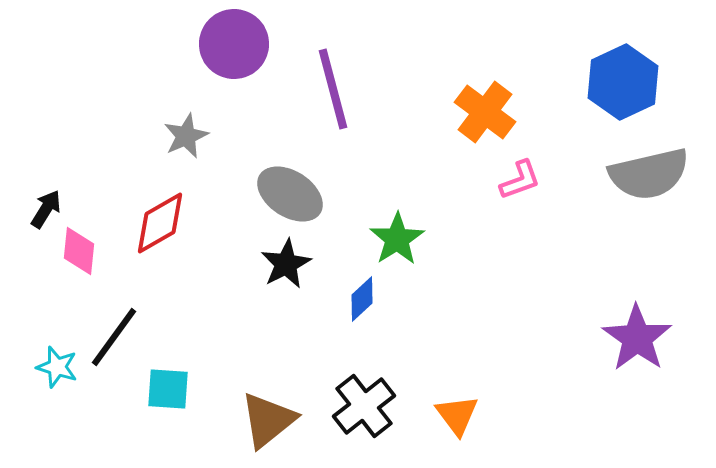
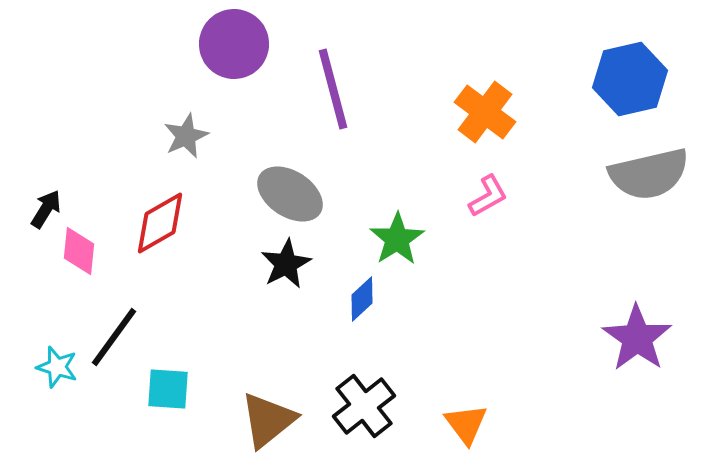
blue hexagon: moved 7 px right, 3 px up; rotated 12 degrees clockwise
pink L-shape: moved 32 px left, 16 px down; rotated 9 degrees counterclockwise
orange triangle: moved 9 px right, 9 px down
